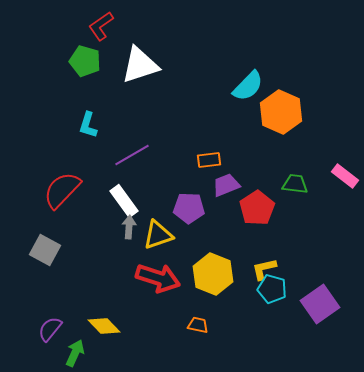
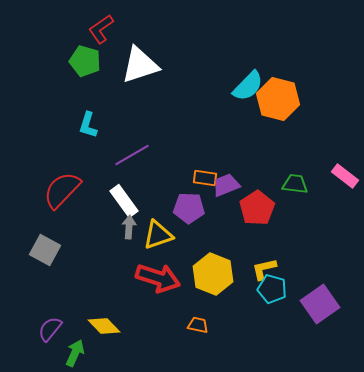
red L-shape: moved 3 px down
orange hexagon: moved 3 px left, 13 px up; rotated 9 degrees counterclockwise
orange rectangle: moved 4 px left, 18 px down; rotated 15 degrees clockwise
